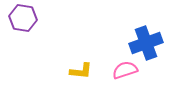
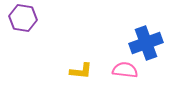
pink semicircle: rotated 25 degrees clockwise
